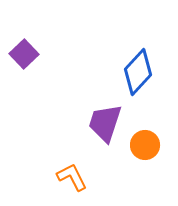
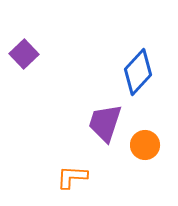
orange L-shape: rotated 60 degrees counterclockwise
